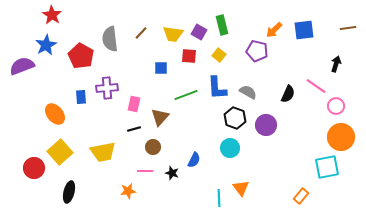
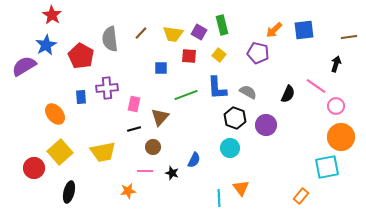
brown line at (348, 28): moved 1 px right, 9 px down
purple pentagon at (257, 51): moved 1 px right, 2 px down
purple semicircle at (22, 66): moved 2 px right; rotated 10 degrees counterclockwise
